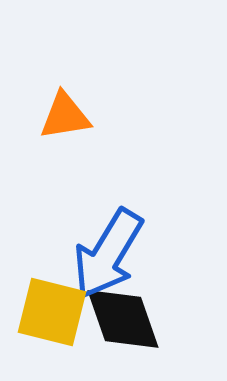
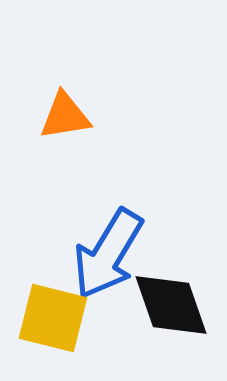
yellow square: moved 1 px right, 6 px down
black diamond: moved 48 px right, 14 px up
